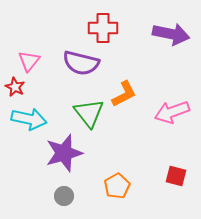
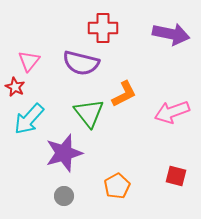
cyan arrow: rotated 120 degrees clockwise
